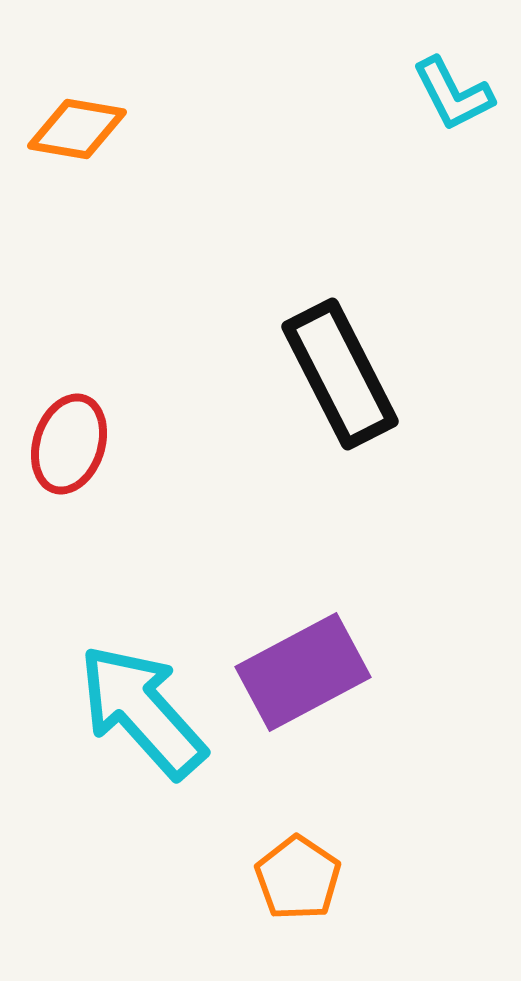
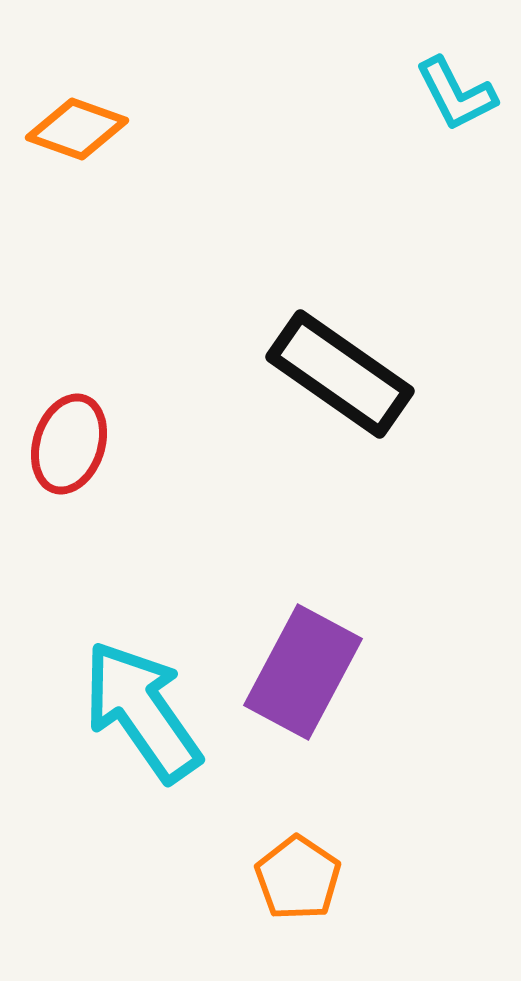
cyan L-shape: moved 3 px right
orange diamond: rotated 10 degrees clockwise
black rectangle: rotated 28 degrees counterclockwise
purple rectangle: rotated 34 degrees counterclockwise
cyan arrow: rotated 7 degrees clockwise
